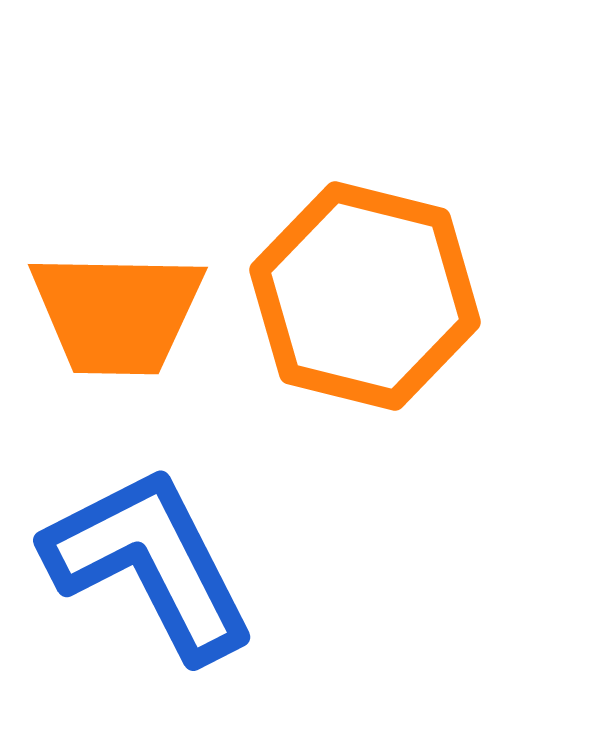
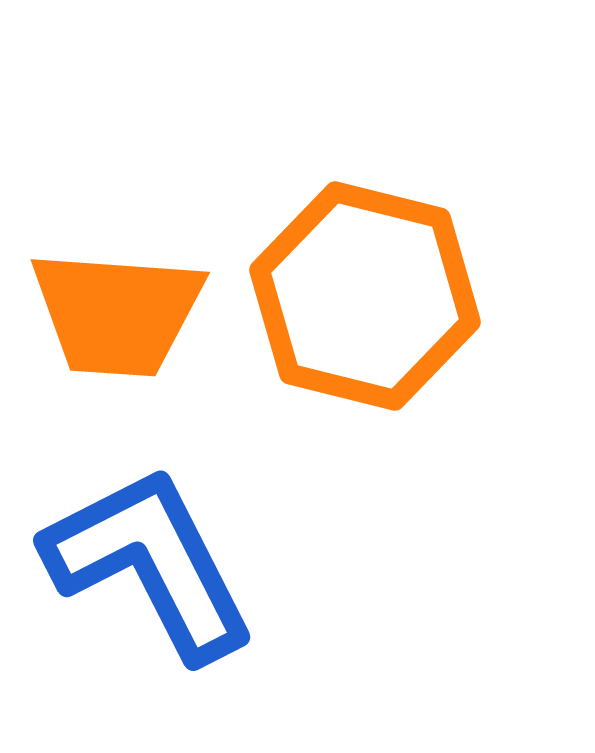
orange trapezoid: rotated 3 degrees clockwise
